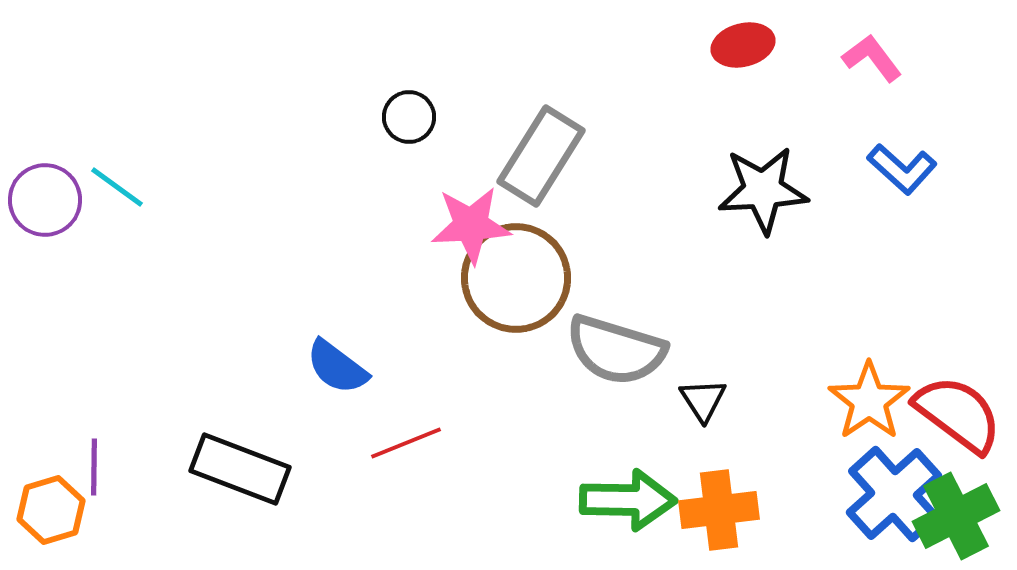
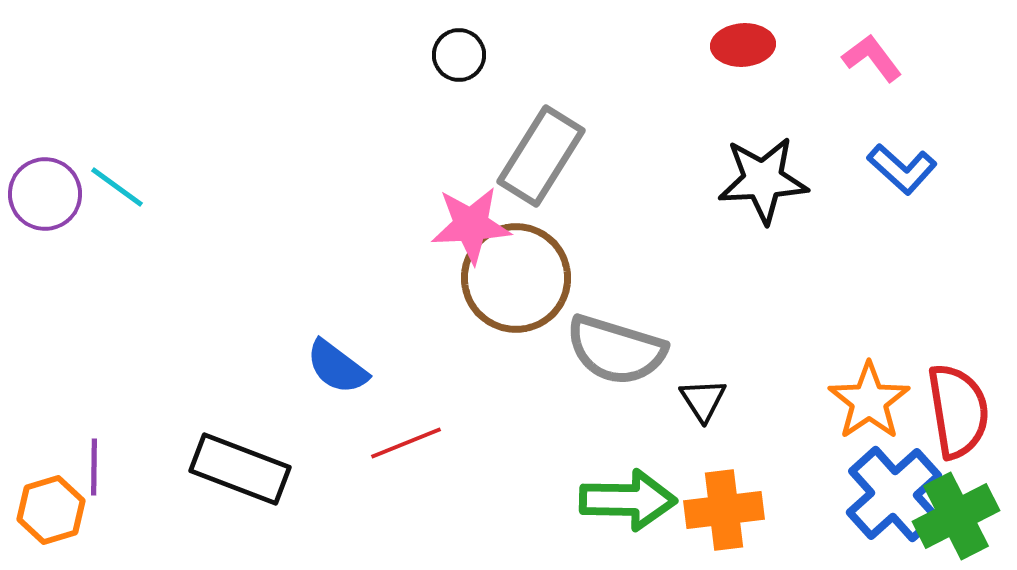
red ellipse: rotated 10 degrees clockwise
black circle: moved 50 px right, 62 px up
black star: moved 10 px up
purple circle: moved 6 px up
red semicircle: moved 3 px up; rotated 44 degrees clockwise
orange cross: moved 5 px right
